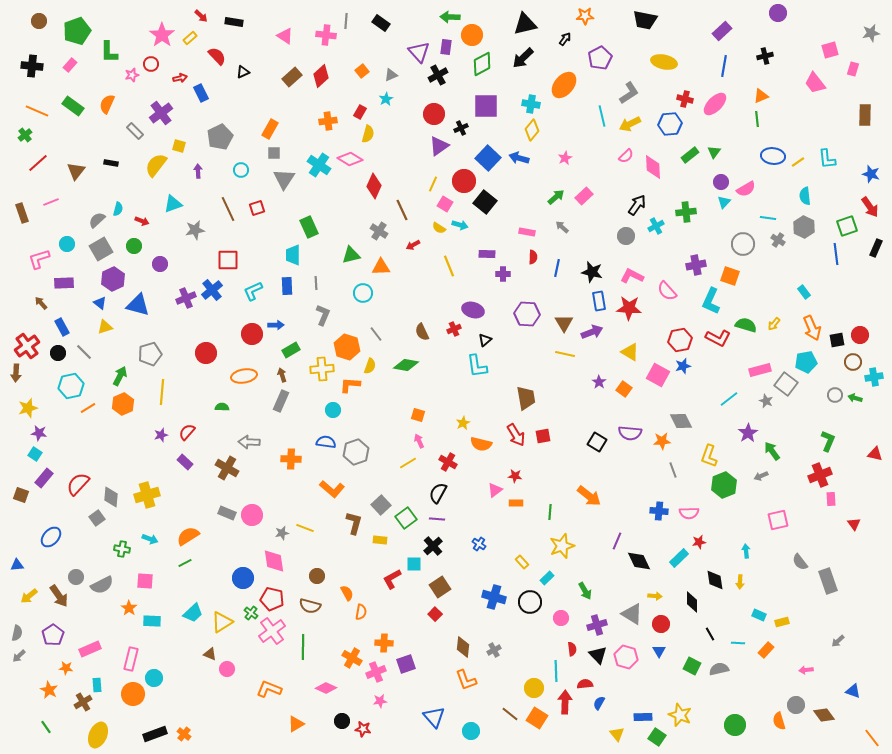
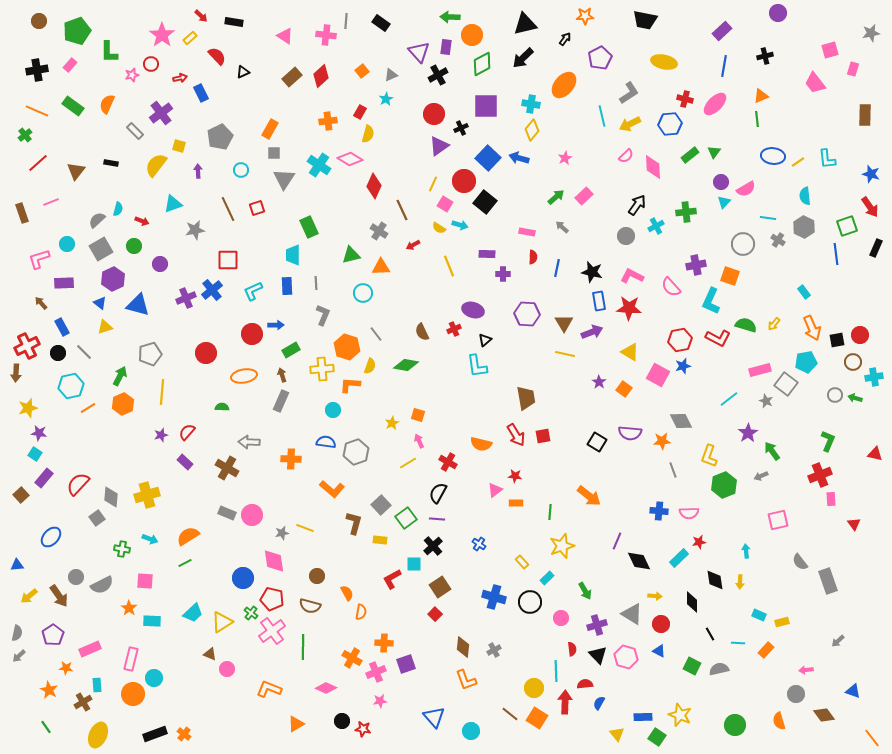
black cross at (32, 66): moved 5 px right, 4 px down; rotated 15 degrees counterclockwise
pink semicircle at (667, 291): moved 4 px right, 4 px up
red cross at (27, 346): rotated 10 degrees clockwise
yellow star at (463, 423): moved 71 px left
brown square at (21, 495): rotated 28 degrees clockwise
blue triangle at (659, 651): rotated 32 degrees counterclockwise
gray circle at (796, 705): moved 11 px up
